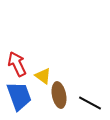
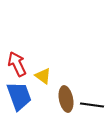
brown ellipse: moved 7 px right, 4 px down
black line: moved 2 px right, 2 px down; rotated 20 degrees counterclockwise
